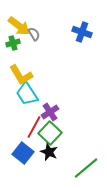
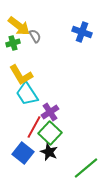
gray semicircle: moved 1 px right, 2 px down
